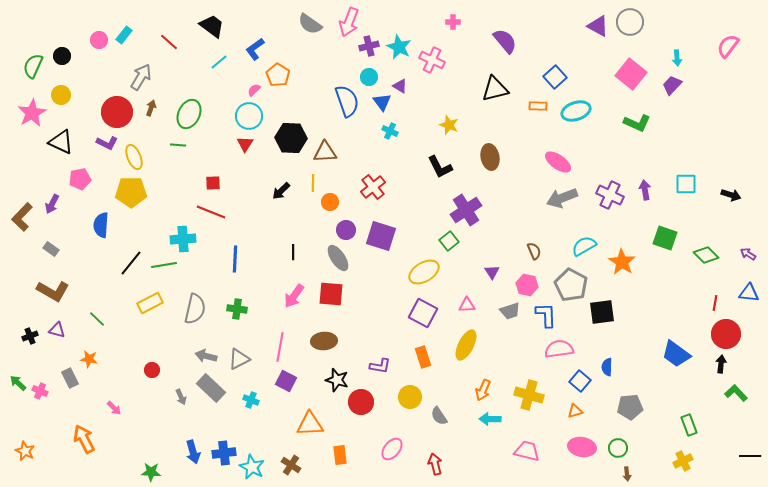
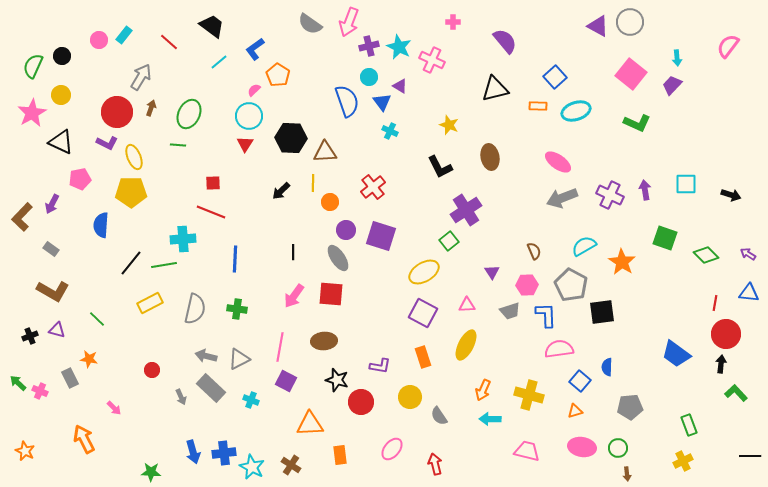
pink hexagon at (527, 285): rotated 15 degrees counterclockwise
